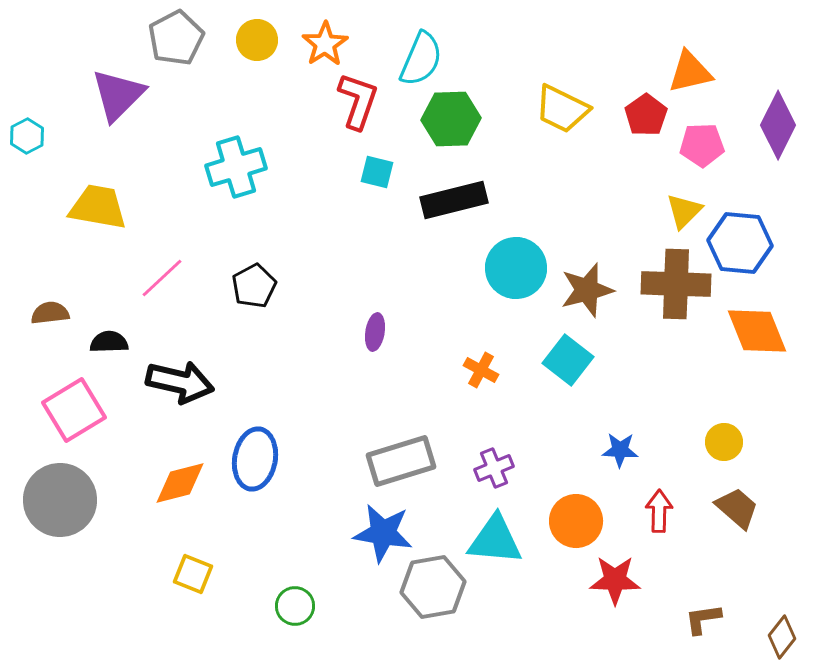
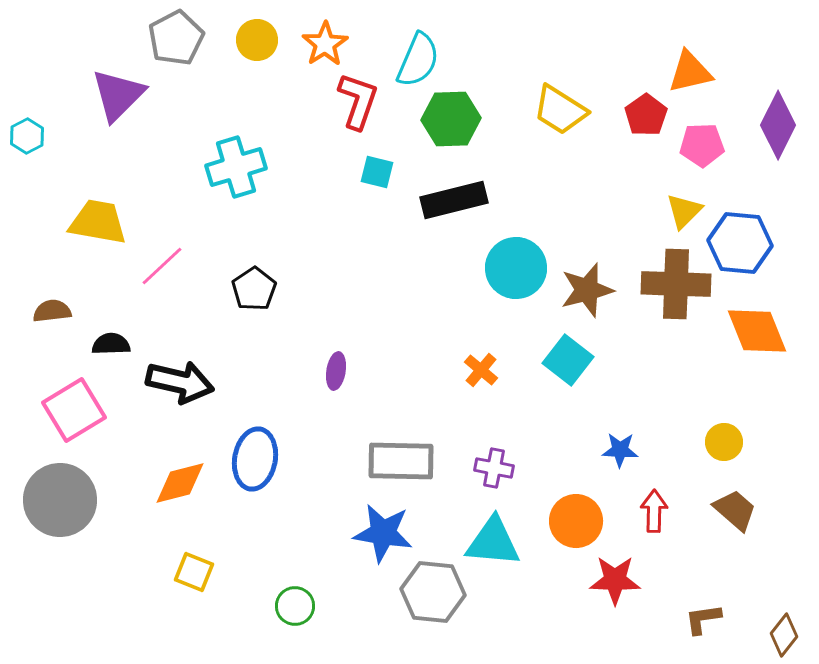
cyan semicircle at (421, 59): moved 3 px left, 1 px down
yellow trapezoid at (562, 109): moved 2 px left, 1 px down; rotated 6 degrees clockwise
yellow trapezoid at (98, 207): moved 15 px down
pink line at (162, 278): moved 12 px up
black pentagon at (254, 286): moved 3 px down; rotated 6 degrees counterclockwise
brown semicircle at (50, 313): moved 2 px right, 2 px up
purple ellipse at (375, 332): moved 39 px left, 39 px down
black semicircle at (109, 342): moved 2 px right, 2 px down
orange cross at (481, 370): rotated 12 degrees clockwise
gray rectangle at (401, 461): rotated 18 degrees clockwise
purple cross at (494, 468): rotated 33 degrees clockwise
brown trapezoid at (737, 508): moved 2 px left, 2 px down
red arrow at (659, 511): moved 5 px left
cyan triangle at (495, 540): moved 2 px left, 2 px down
yellow square at (193, 574): moved 1 px right, 2 px up
gray hexagon at (433, 587): moved 5 px down; rotated 16 degrees clockwise
brown diamond at (782, 637): moved 2 px right, 2 px up
